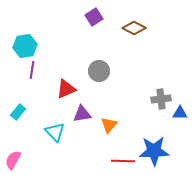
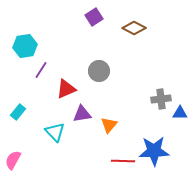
purple line: moved 9 px right; rotated 24 degrees clockwise
